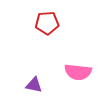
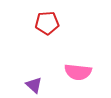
purple triangle: rotated 30 degrees clockwise
